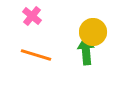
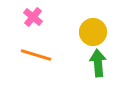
pink cross: moved 1 px right, 1 px down
green arrow: moved 12 px right, 12 px down
